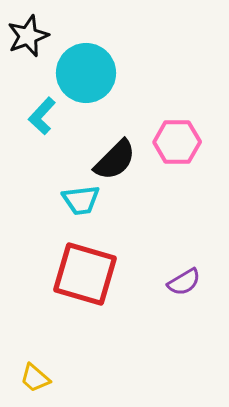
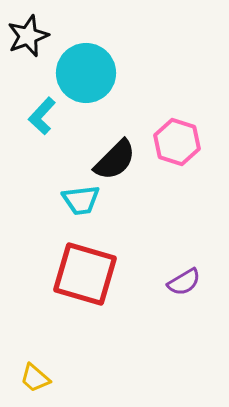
pink hexagon: rotated 18 degrees clockwise
